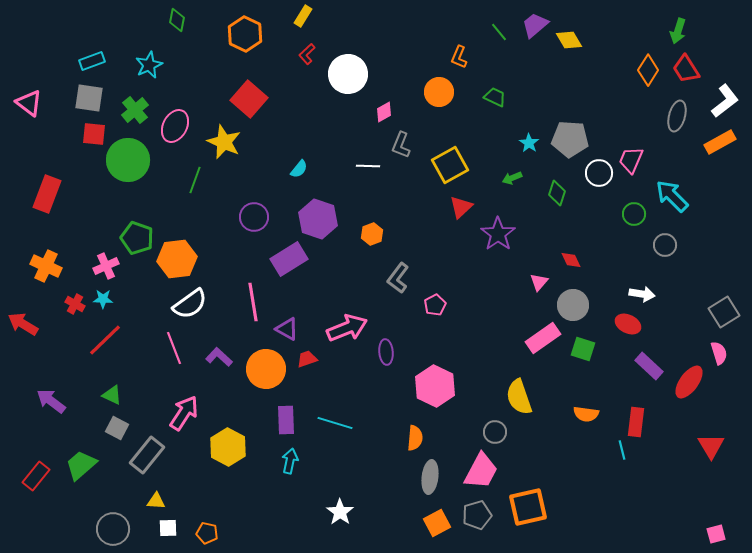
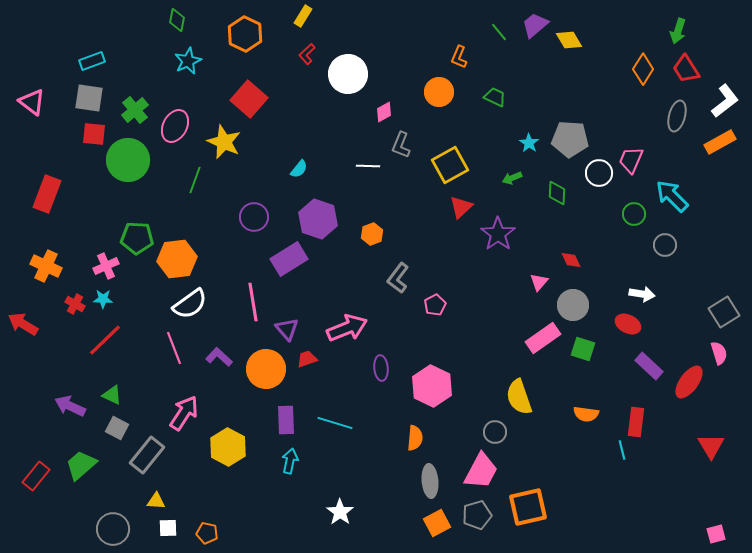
cyan star at (149, 65): moved 39 px right, 4 px up
orange diamond at (648, 70): moved 5 px left, 1 px up
pink triangle at (29, 103): moved 3 px right, 1 px up
green diamond at (557, 193): rotated 15 degrees counterclockwise
green pentagon at (137, 238): rotated 16 degrees counterclockwise
purple triangle at (287, 329): rotated 20 degrees clockwise
purple ellipse at (386, 352): moved 5 px left, 16 px down
pink hexagon at (435, 386): moved 3 px left
purple arrow at (51, 401): moved 19 px right, 5 px down; rotated 12 degrees counterclockwise
gray ellipse at (430, 477): moved 4 px down; rotated 12 degrees counterclockwise
